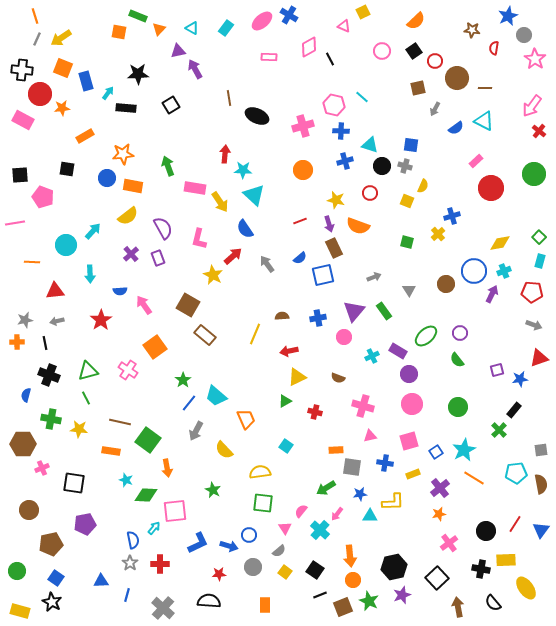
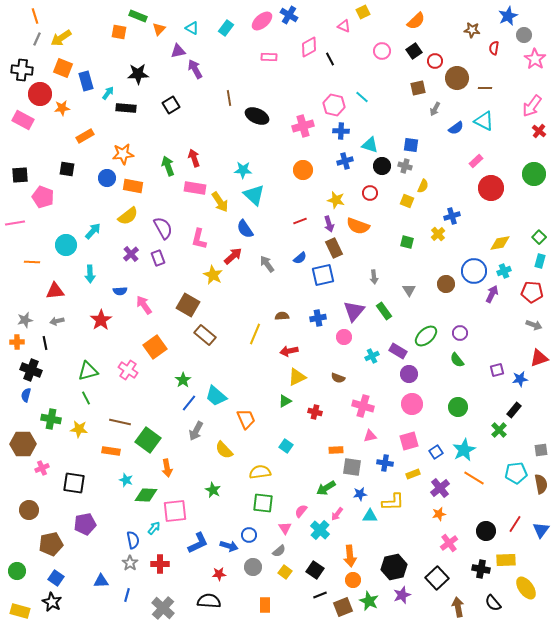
red arrow at (225, 154): moved 31 px left, 4 px down; rotated 24 degrees counterclockwise
gray arrow at (374, 277): rotated 104 degrees clockwise
black cross at (49, 375): moved 18 px left, 5 px up
